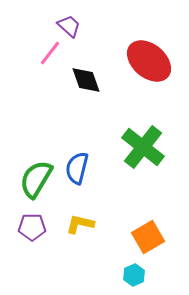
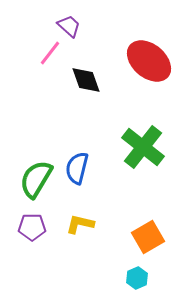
cyan hexagon: moved 3 px right, 3 px down
